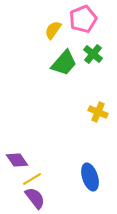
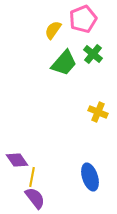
yellow line: moved 2 px up; rotated 48 degrees counterclockwise
